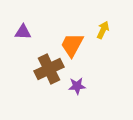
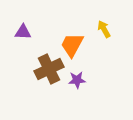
yellow arrow: moved 1 px right, 1 px up; rotated 54 degrees counterclockwise
purple star: moved 6 px up
